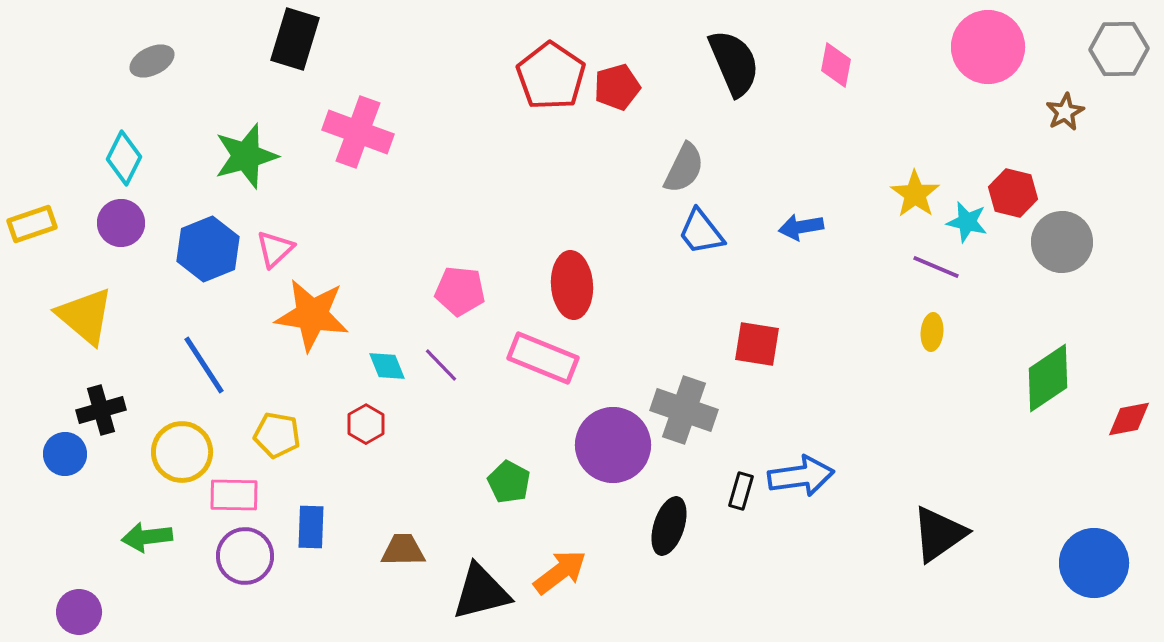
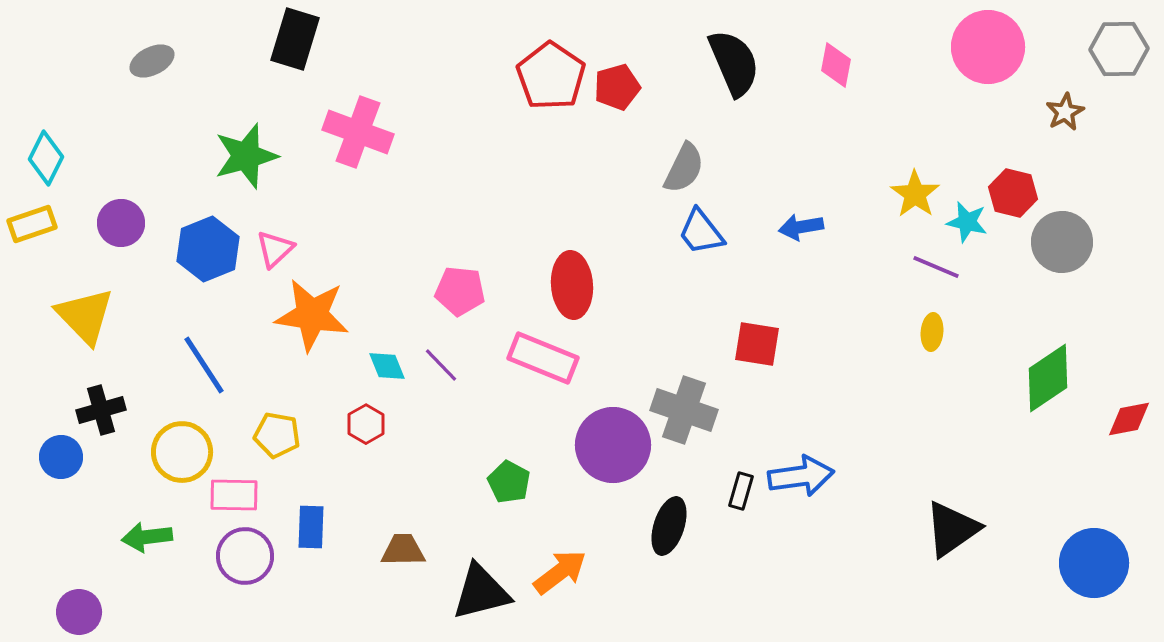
cyan diamond at (124, 158): moved 78 px left
yellow triangle at (85, 316): rotated 6 degrees clockwise
blue circle at (65, 454): moved 4 px left, 3 px down
black triangle at (939, 534): moved 13 px right, 5 px up
